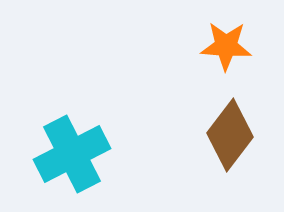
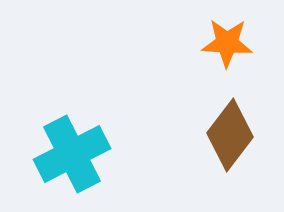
orange star: moved 1 px right, 3 px up
